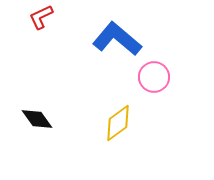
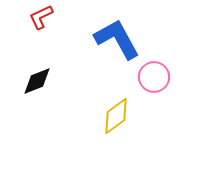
blue L-shape: rotated 21 degrees clockwise
black diamond: moved 38 px up; rotated 76 degrees counterclockwise
yellow diamond: moved 2 px left, 7 px up
